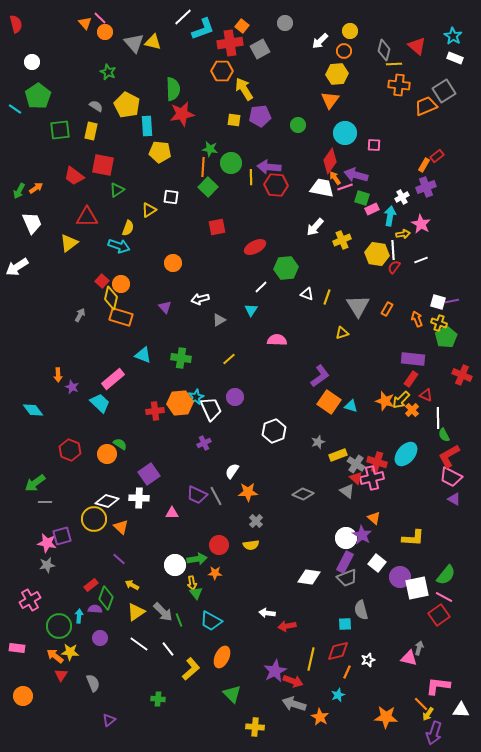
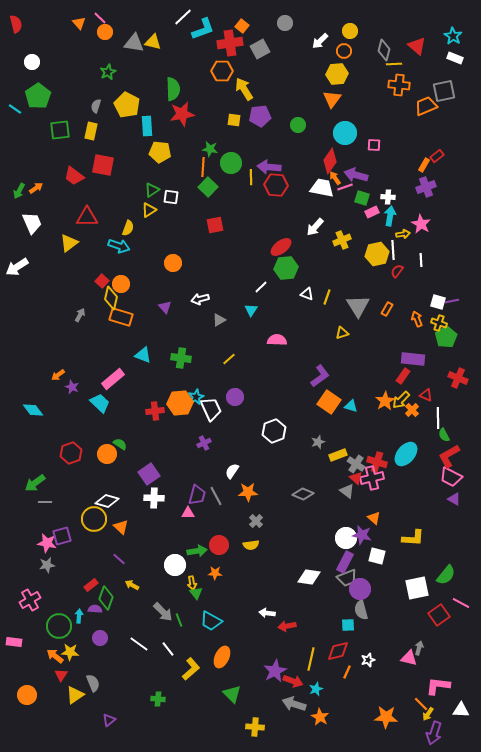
orange triangle at (85, 23): moved 6 px left
gray triangle at (134, 43): rotated 40 degrees counterclockwise
green star at (108, 72): rotated 21 degrees clockwise
gray square at (444, 91): rotated 20 degrees clockwise
orange triangle at (330, 100): moved 2 px right, 1 px up
gray semicircle at (96, 106): rotated 104 degrees counterclockwise
green triangle at (117, 190): moved 35 px right
white cross at (402, 197): moved 14 px left; rotated 32 degrees clockwise
pink rectangle at (372, 209): moved 3 px down
red square at (217, 227): moved 2 px left, 2 px up
red ellipse at (255, 247): moved 26 px right; rotated 10 degrees counterclockwise
yellow hexagon at (377, 254): rotated 20 degrees counterclockwise
white line at (421, 260): rotated 72 degrees counterclockwise
red semicircle at (394, 267): moved 3 px right, 4 px down
orange arrow at (58, 375): rotated 56 degrees clockwise
red cross at (462, 375): moved 4 px left, 3 px down
red rectangle at (411, 379): moved 8 px left, 3 px up
orange star at (385, 401): rotated 24 degrees clockwise
red hexagon at (70, 450): moved 1 px right, 3 px down; rotated 20 degrees clockwise
purple trapezoid at (197, 495): rotated 100 degrees counterclockwise
white cross at (139, 498): moved 15 px right
pink triangle at (172, 513): moved 16 px right
purple star at (362, 535): rotated 18 degrees counterclockwise
green arrow at (197, 559): moved 8 px up
white square at (377, 563): moved 7 px up; rotated 24 degrees counterclockwise
purple circle at (400, 577): moved 40 px left, 12 px down
pink line at (444, 597): moved 17 px right, 6 px down
yellow triangle at (136, 612): moved 61 px left, 83 px down
cyan square at (345, 624): moved 3 px right, 1 px down
pink rectangle at (17, 648): moved 3 px left, 6 px up
cyan star at (338, 695): moved 22 px left, 6 px up
orange circle at (23, 696): moved 4 px right, 1 px up
